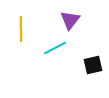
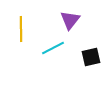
cyan line: moved 2 px left
black square: moved 2 px left, 8 px up
